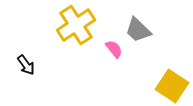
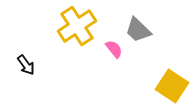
yellow cross: moved 1 px right, 1 px down
